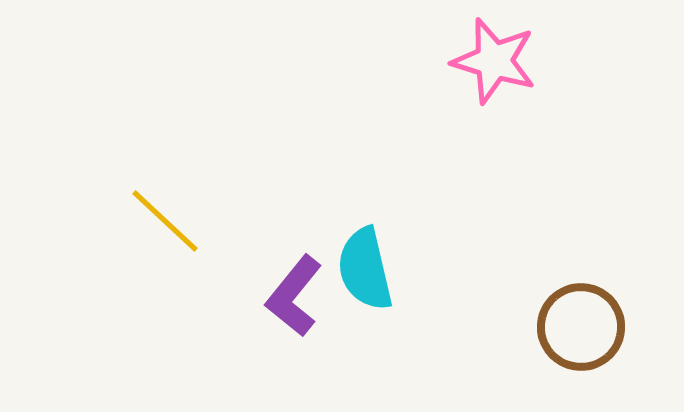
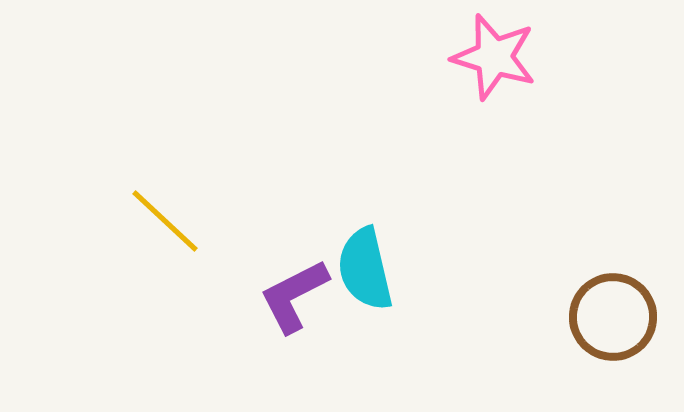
pink star: moved 4 px up
purple L-shape: rotated 24 degrees clockwise
brown circle: moved 32 px right, 10 px up
